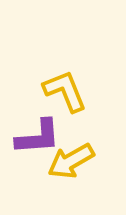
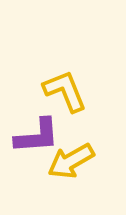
purple L-shape: moved 1 px left, 1 px up
